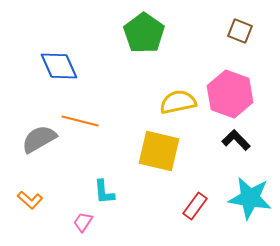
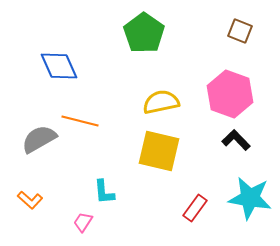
yellow semicircle: moved 17 px left
red rectangle: moved 2 px down
